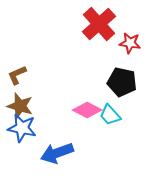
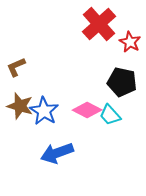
red star: moved 1 px up; rotated 20 degrees clockwise
brown L-shape: moved 1 px left, 8 px up
blue star: moved 22 px right, 17 px up; rotated 20 degrees clockwise
